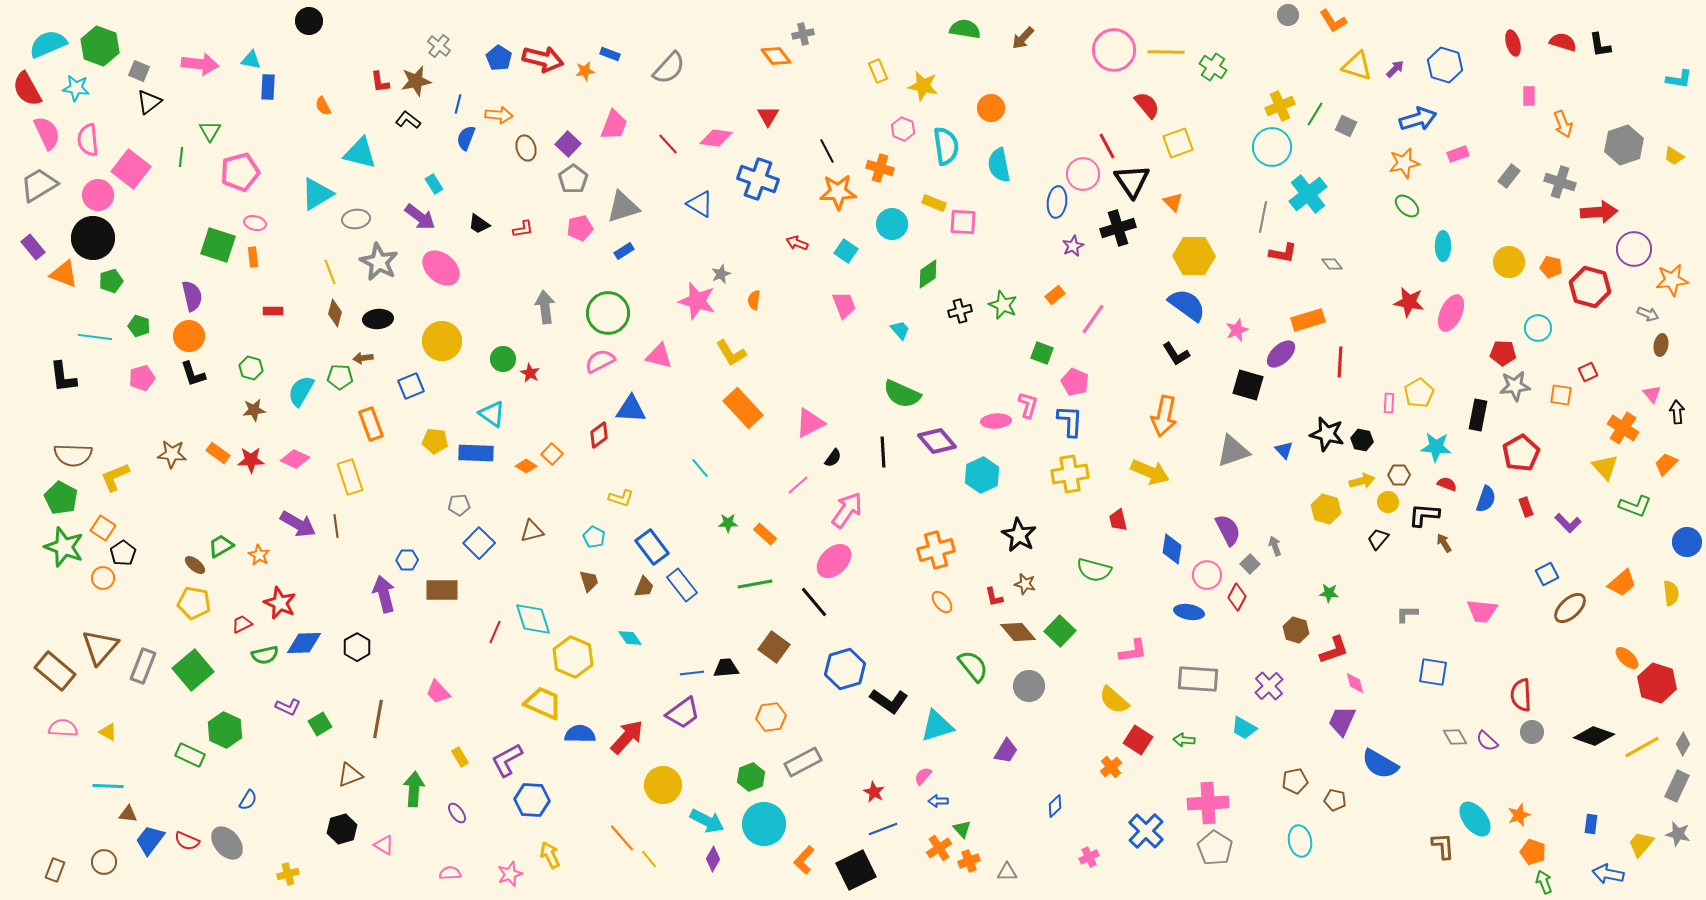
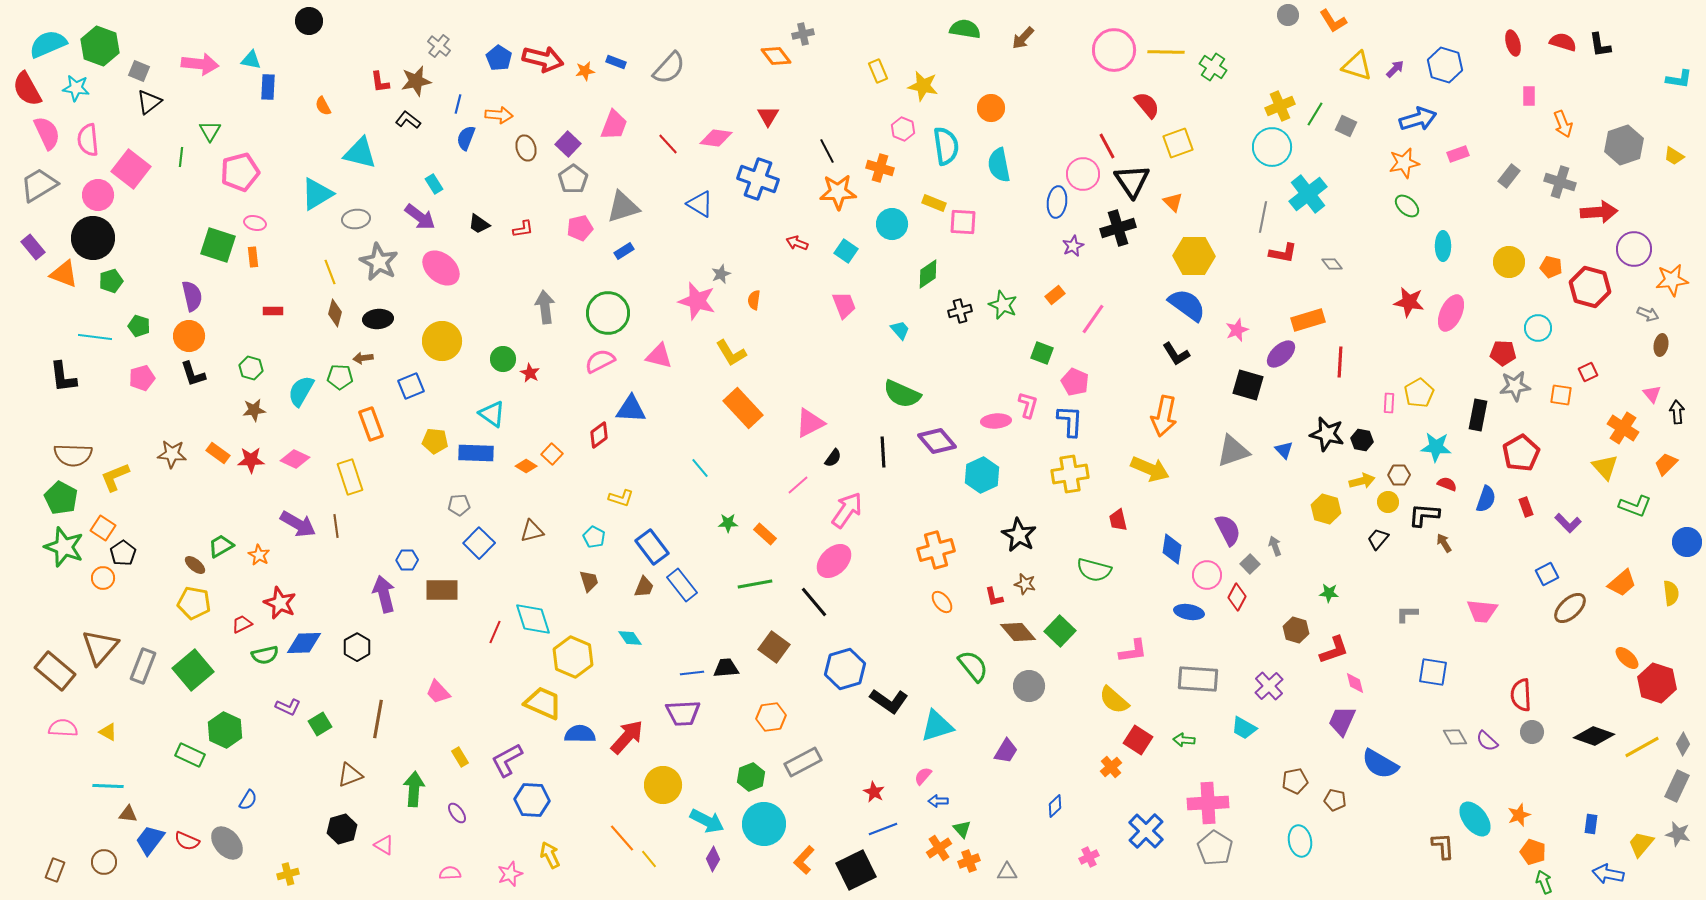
blue rectangle at (610, 54): moved 6 px right, 8 px down
yellow arrow at (1150, 472): moved 3 px up
purple trapezoid at (683, 713): rotated 33 degrees clockwise
